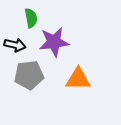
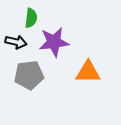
green semicircle: rotated 18 degrees clockwise
black arrow: moved 1 px right, 3 px up
orange triangle: moved 10 px right, 7 px up
